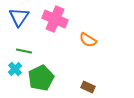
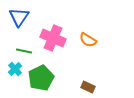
pink cross: moved 2 px left, 19 px down
